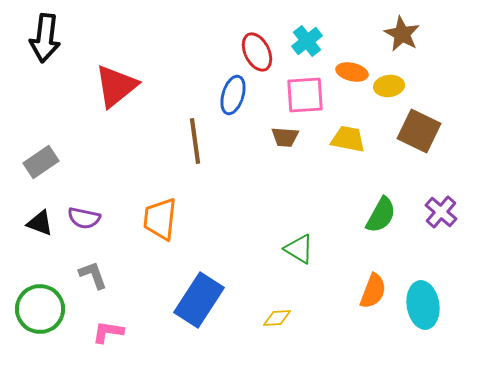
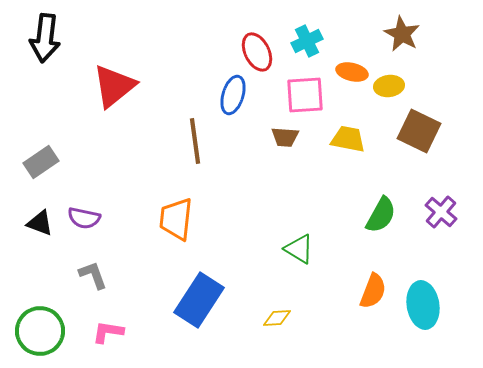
cyan cross: rotated 12 degrees clockwise
red triangle: moved 2 px left
orange trapezoid: moved 16 px right
green circle: moved 22 px down
